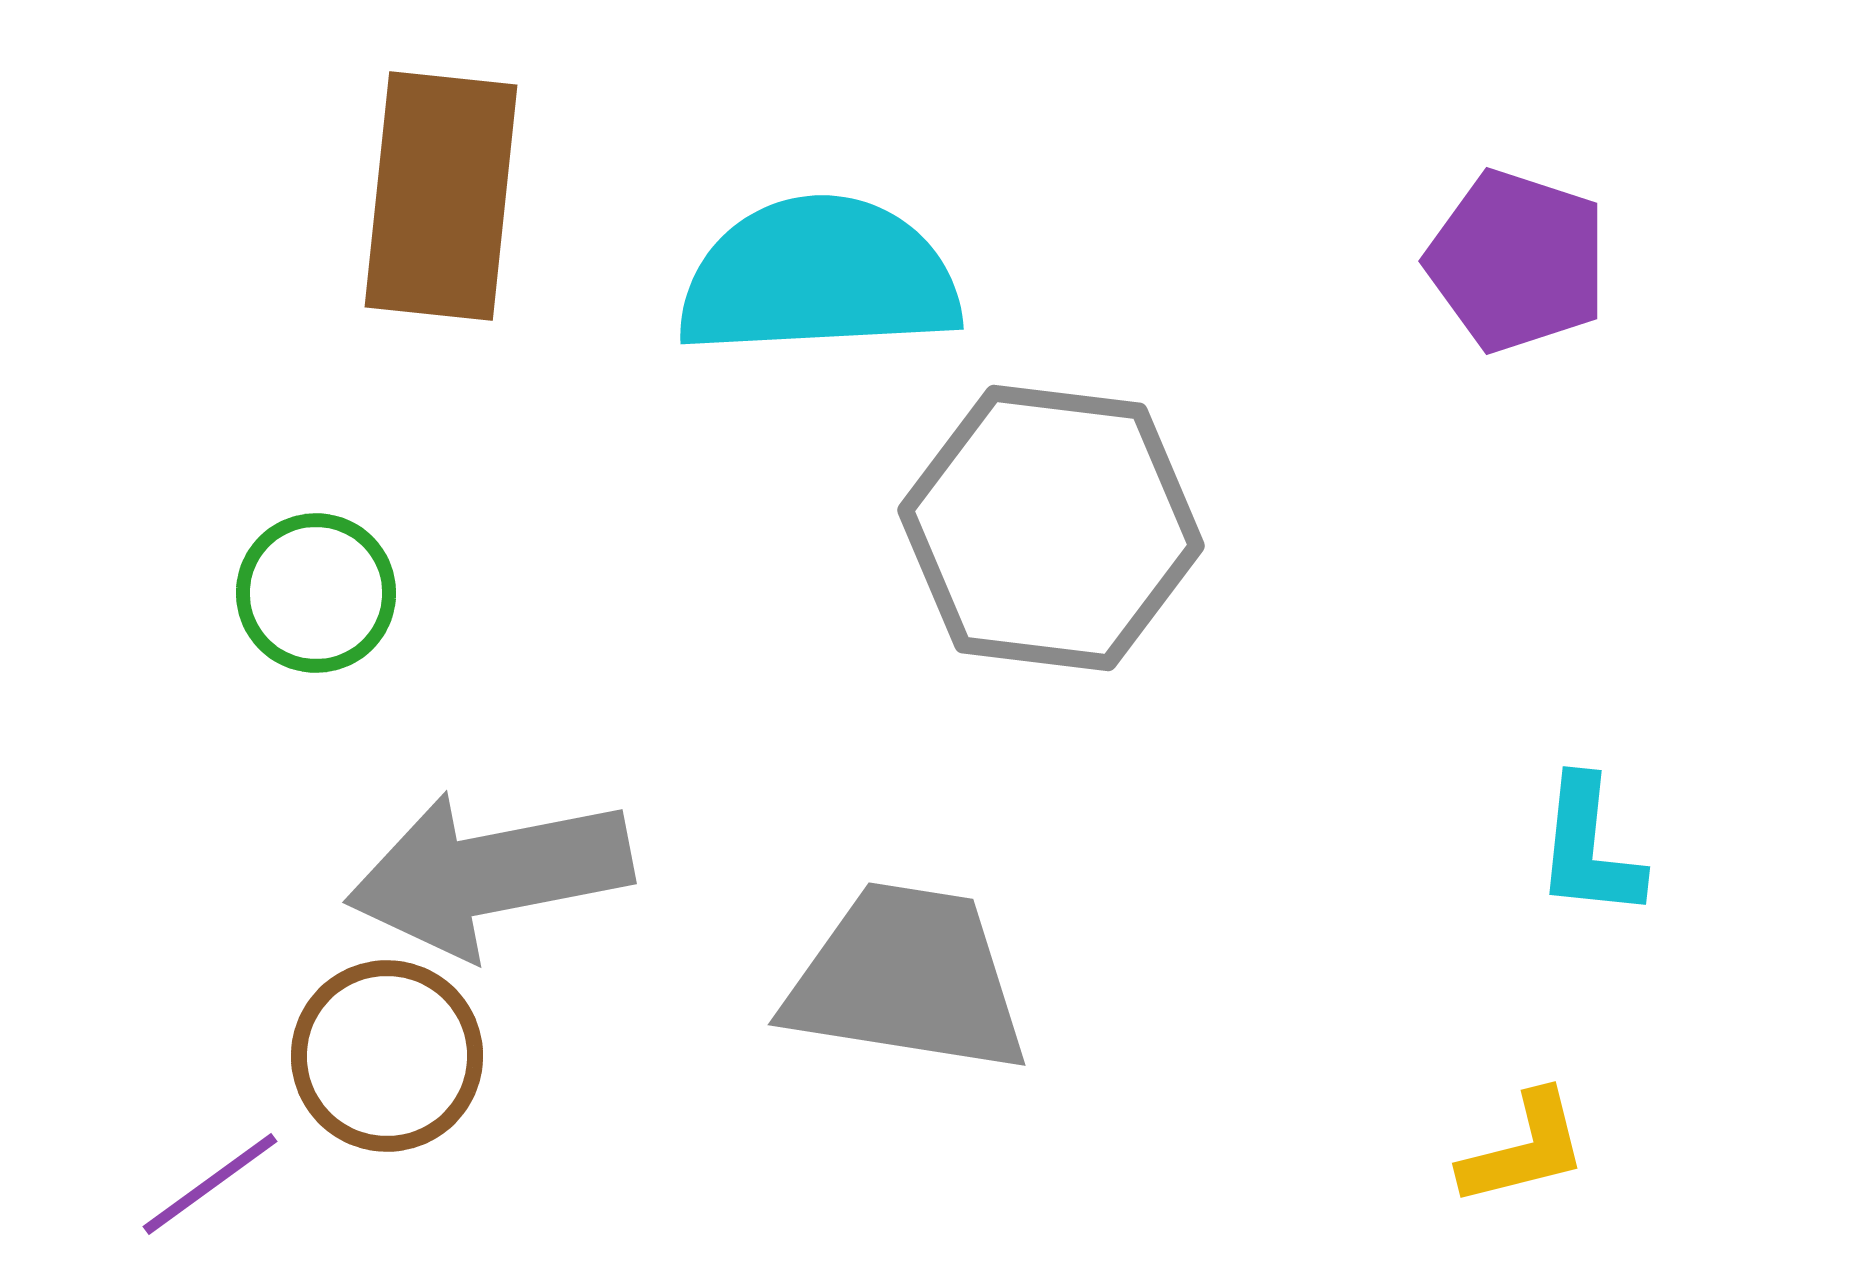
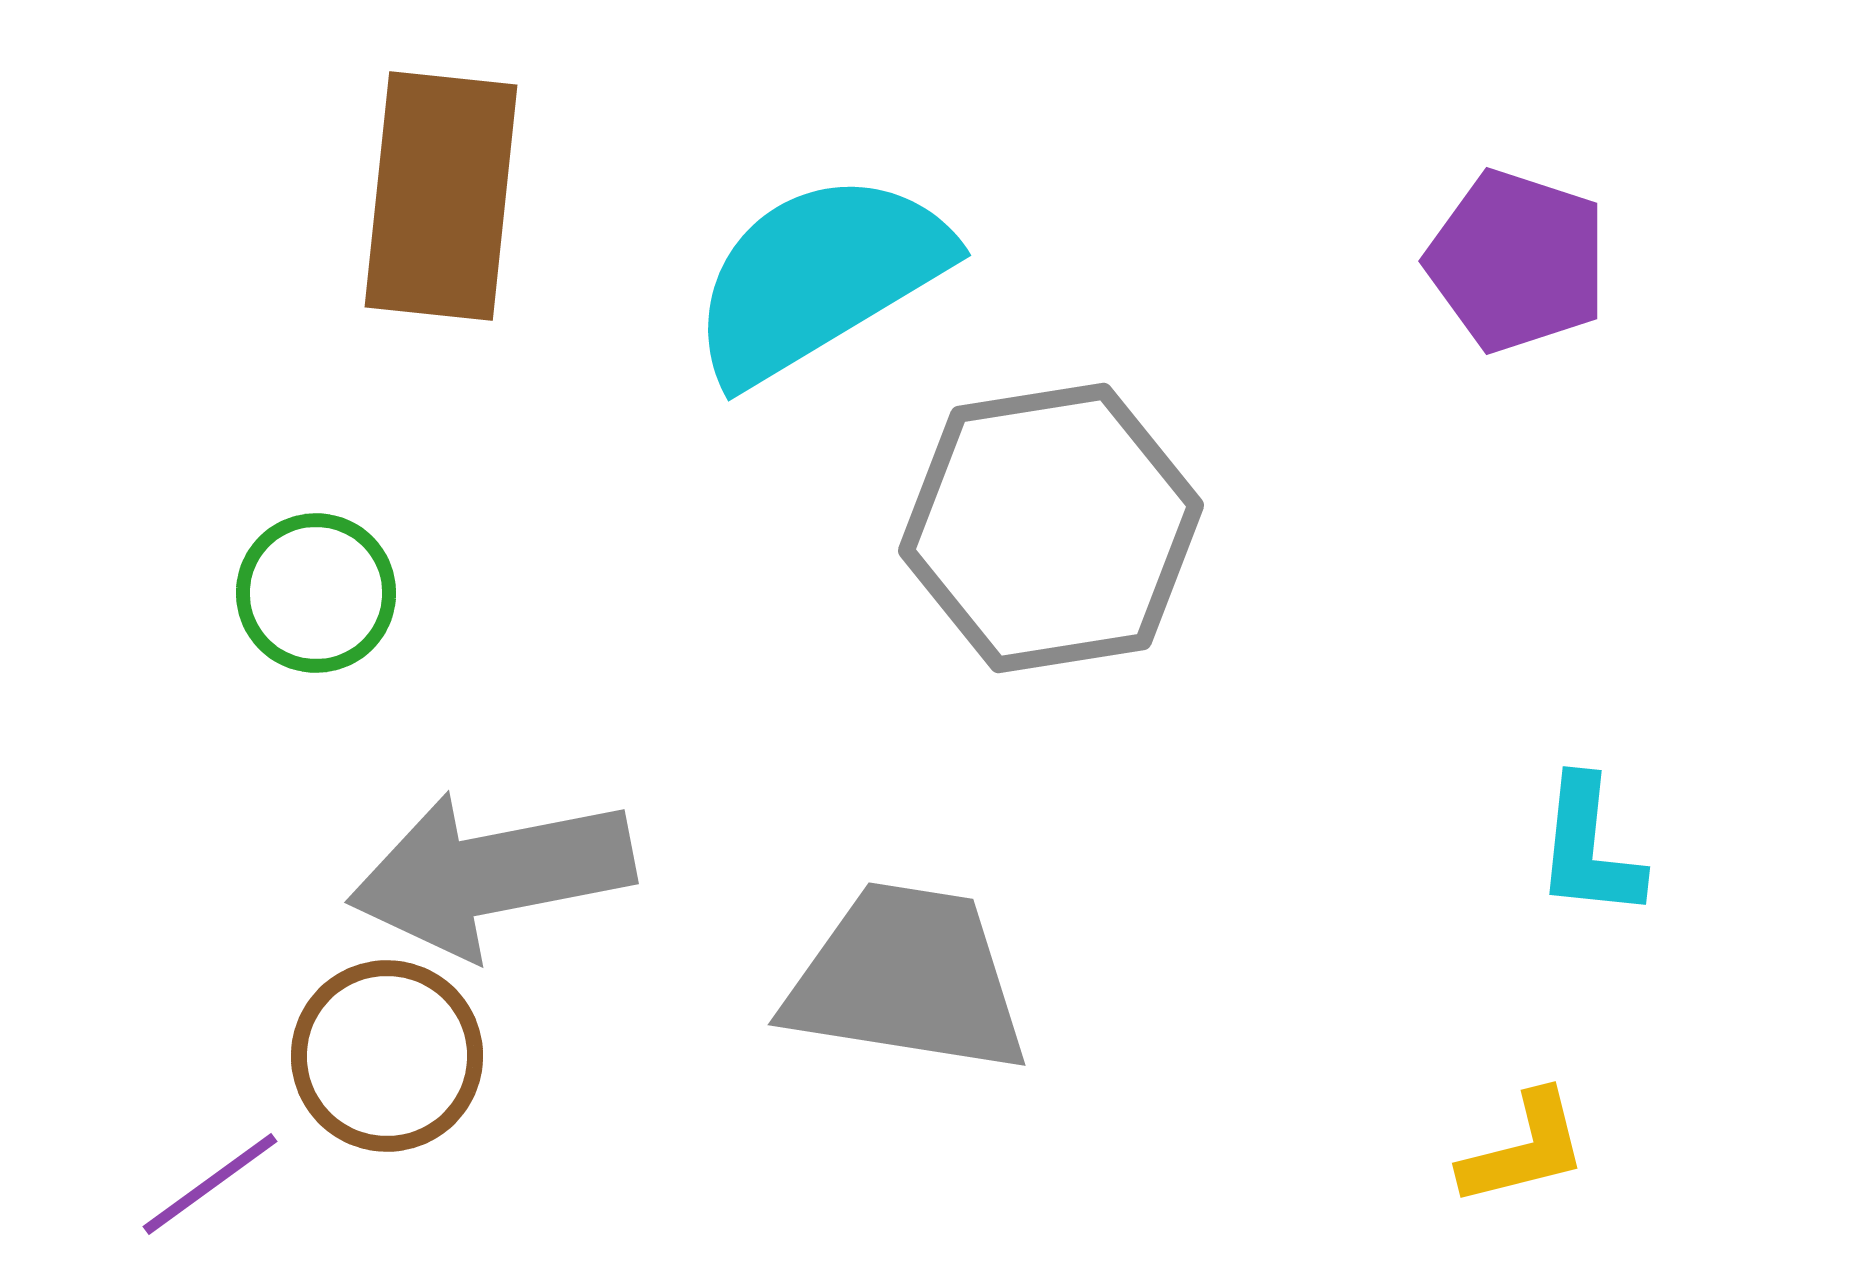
cyan semicircle: rotated 28 degrees counterclockwise
gray hexagon: rotated 16 degrees counterclockwise
gray arrow: moved 2 px right
